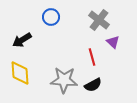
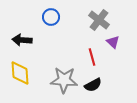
black arrow: rotated 36 degrees clockwise
